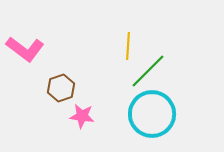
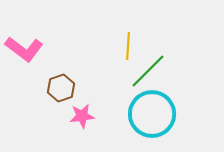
pink L-shape: moved 1 px left
pink star: rotated 15 degrees counterclockwise
